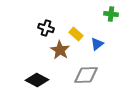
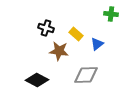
brown star: moved 1 px left, 1 px down; rotated 24 degrees counterclockwise
